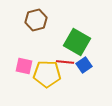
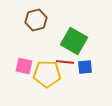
green square: moved 3 px left, 1 px up
blue square: moved 1 px right, 2 px down; rotated 28 degrees clockwise
